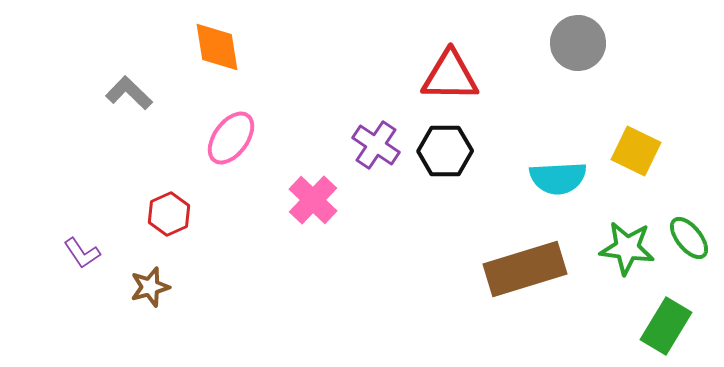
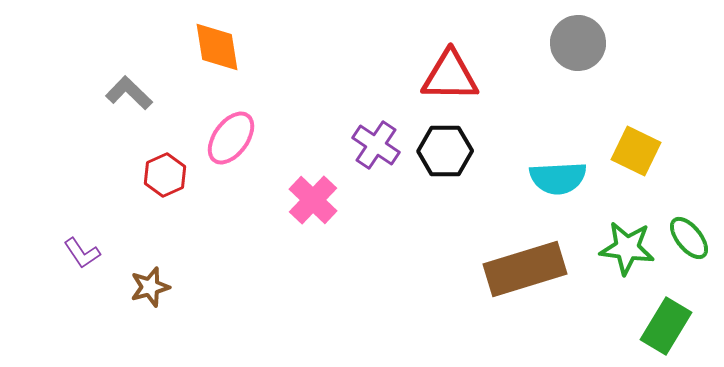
red hexagon: moved 4 px left, 39 px up
